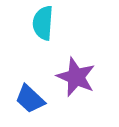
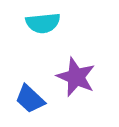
cyan semicircle: rotated 100 degrees counterclockwise
